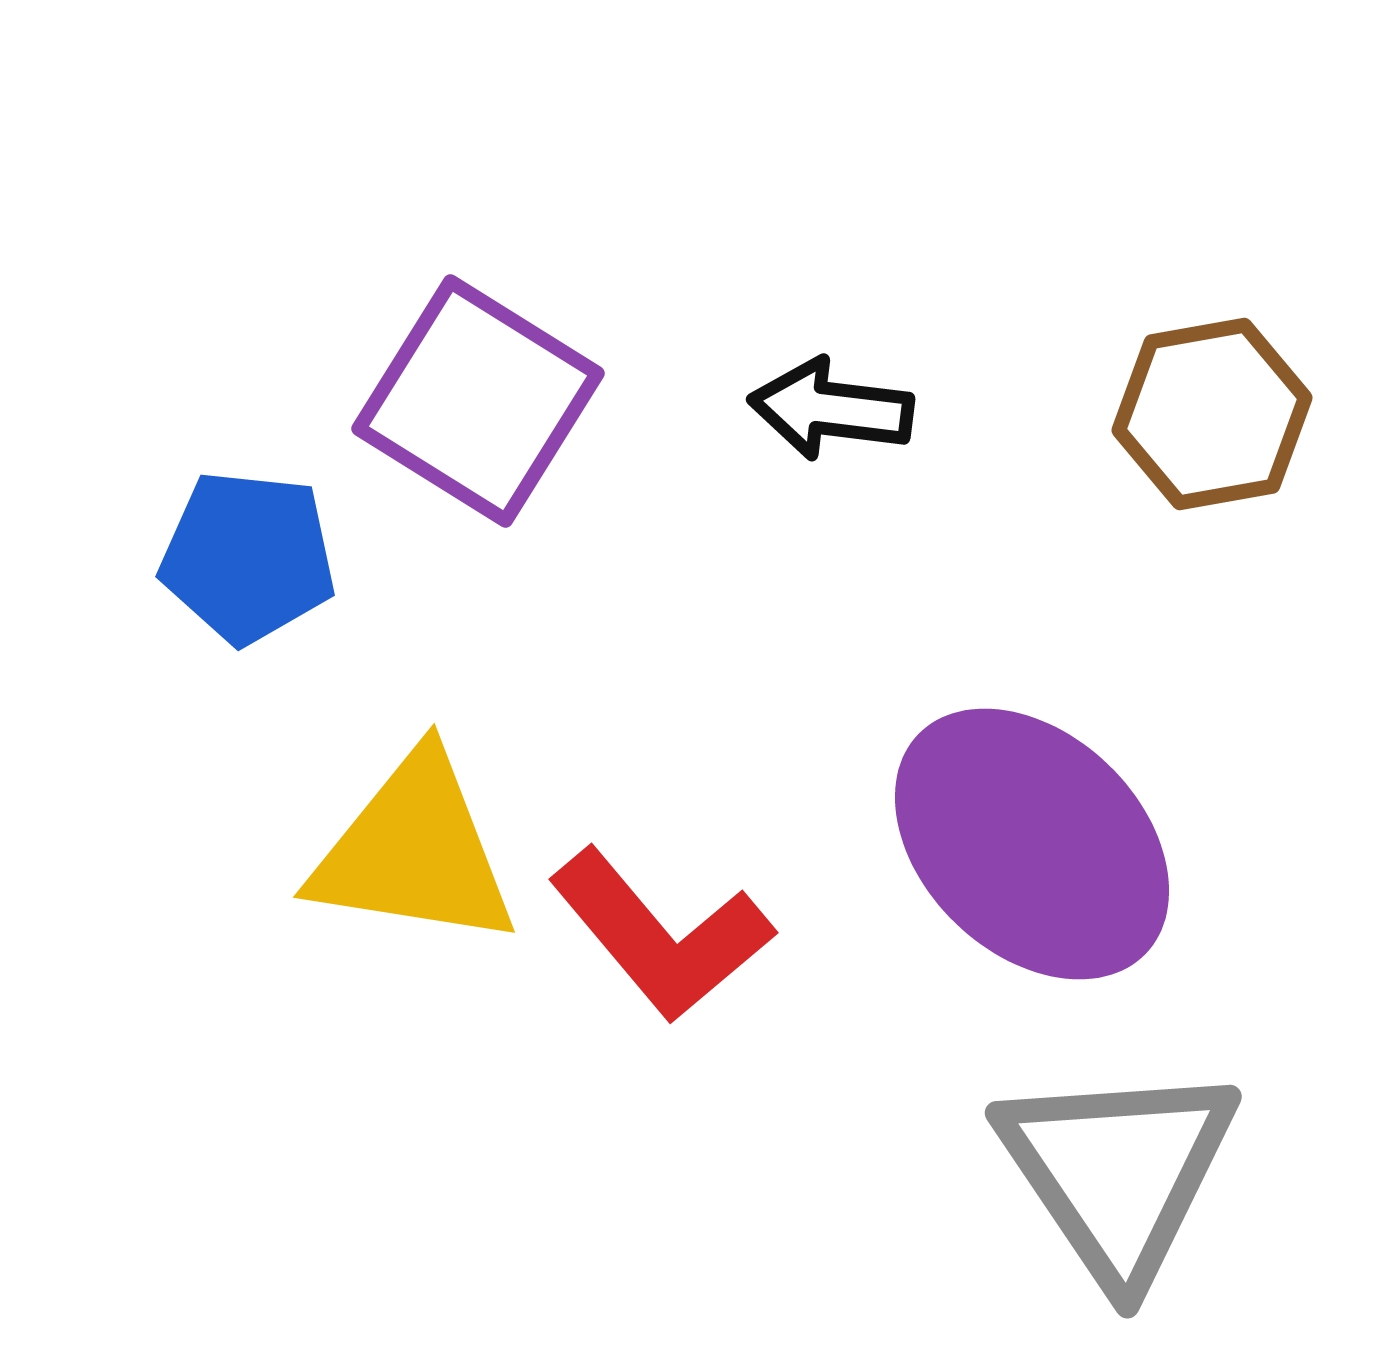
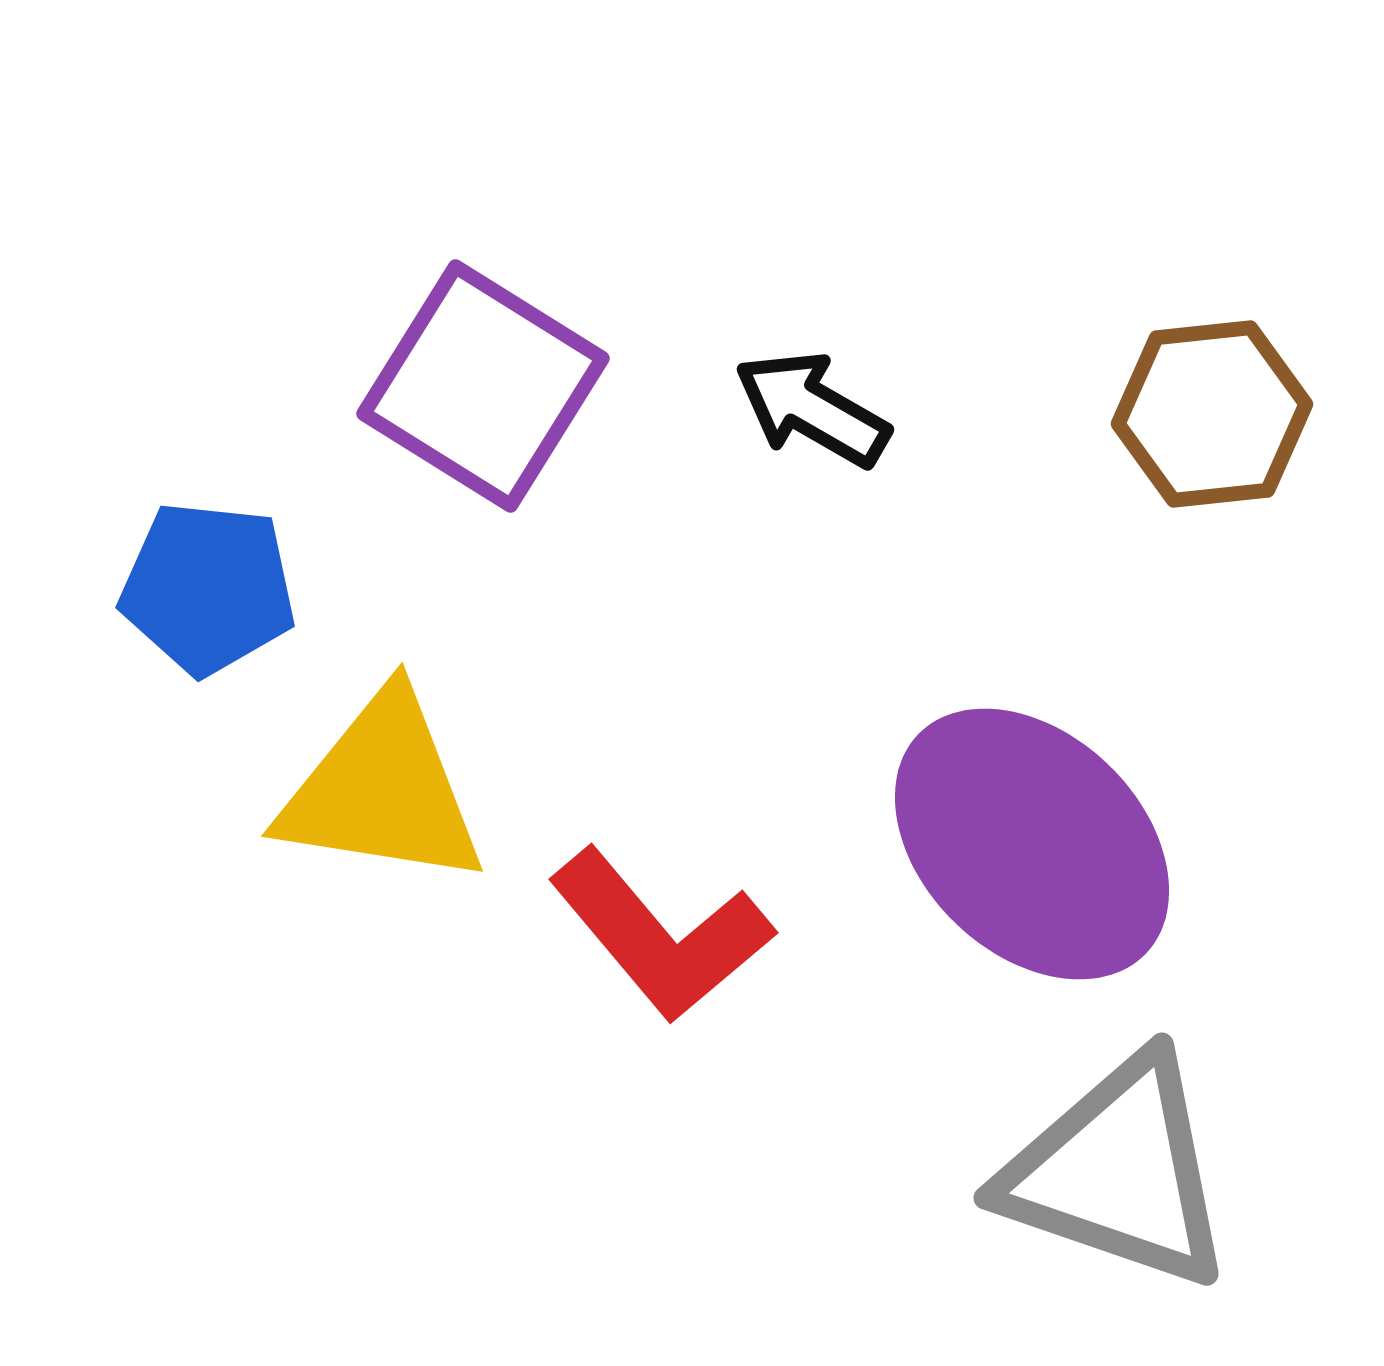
purple square: moved 5 px right, 15 px up
black arrow: moved 19 px left; rotated 23 degrees clockwise
brown hexagon: rotated 4 degrees clockwise
blue pentagon: moved 40 px left, 31 px down
yellow triangle: moved 32 px left, 61 px up
gray triangle: rotated 37 degrees counterclockwise
